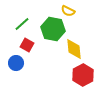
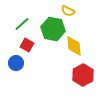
yellow diamond: moved 3 px up
